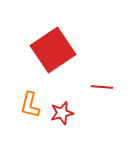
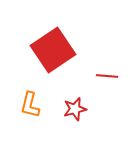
red line: moved 5 px right, 11 px up
red star: moved 13 px right, 4 px up
